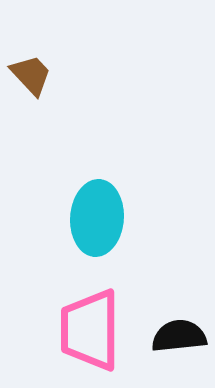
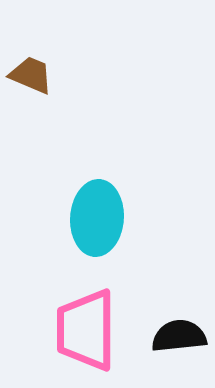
brown trapezoid: rotated 24 degrees counterclockwise
pink trapezoid: moved 4 px left
